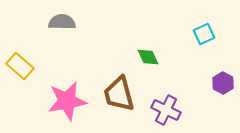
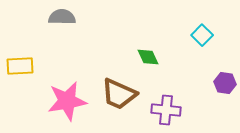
gray semicircle: moved 5 px up
cyan square: moved 2 px left, 1 px down; rotated 20 degrees counterclockwise
yellow rectangle: rotated 44 degrees counterclockwise
purple hexagon: moved 2 px right; rotated 20 degrees counterclockwise
brown trapezoid: rotated 51 degrees counterclockwise
purple cross: rotated 20 degrees counterclockwise
